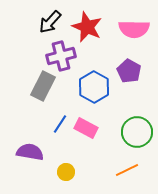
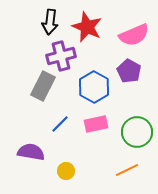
black arrow: rotated 35 degrees counterclockwise
pink semicircle: moved 6 px down; rotated 24 degrees counterclockwise
blue line: rotated 12 degrees clockwise
pink rectangle: moved 10 px right, 4 px up; rotated 40 degrees counterclockwise
purple semicircle: moved 1 px right
yellow circle: moved 1 px up
